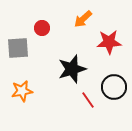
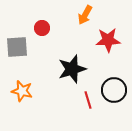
orange arrow: moved 2 px right, 4 px up; rotated 18 degrees counterclockwise
red star: moved 1 px left, 2 px up
gray square: moved 1 px left, 1 px up
black circle: moved 3 px down
orange star: rotated 25 degrees clockwise
red line: rotated 18 degrees clockwise
